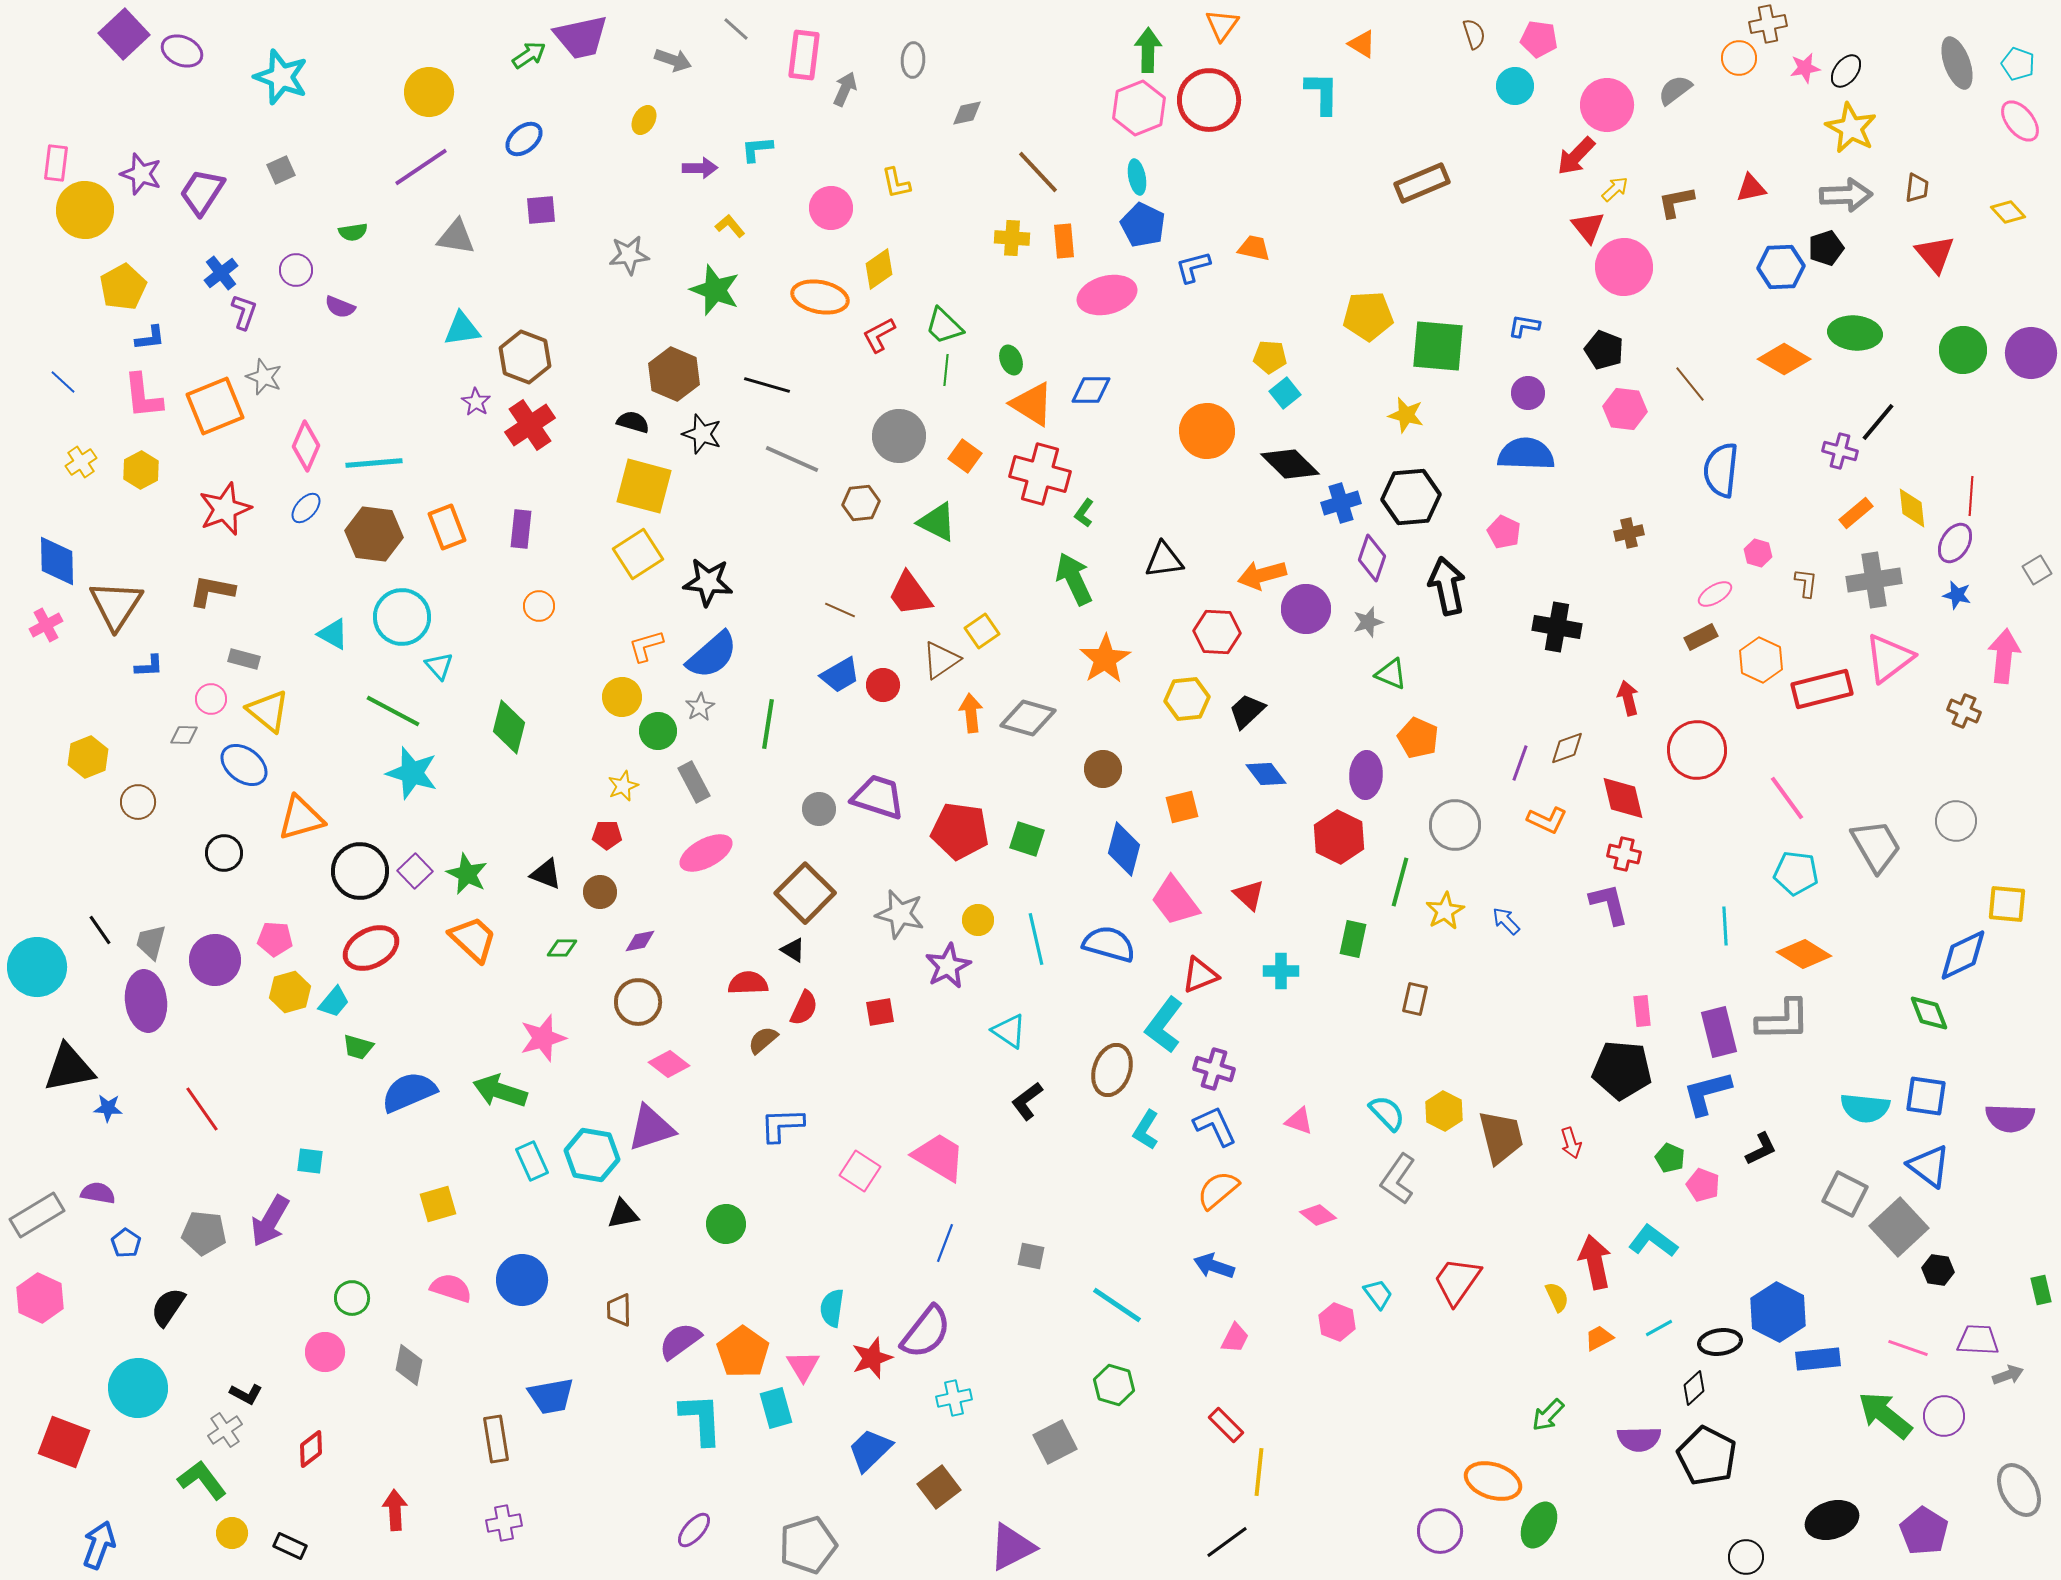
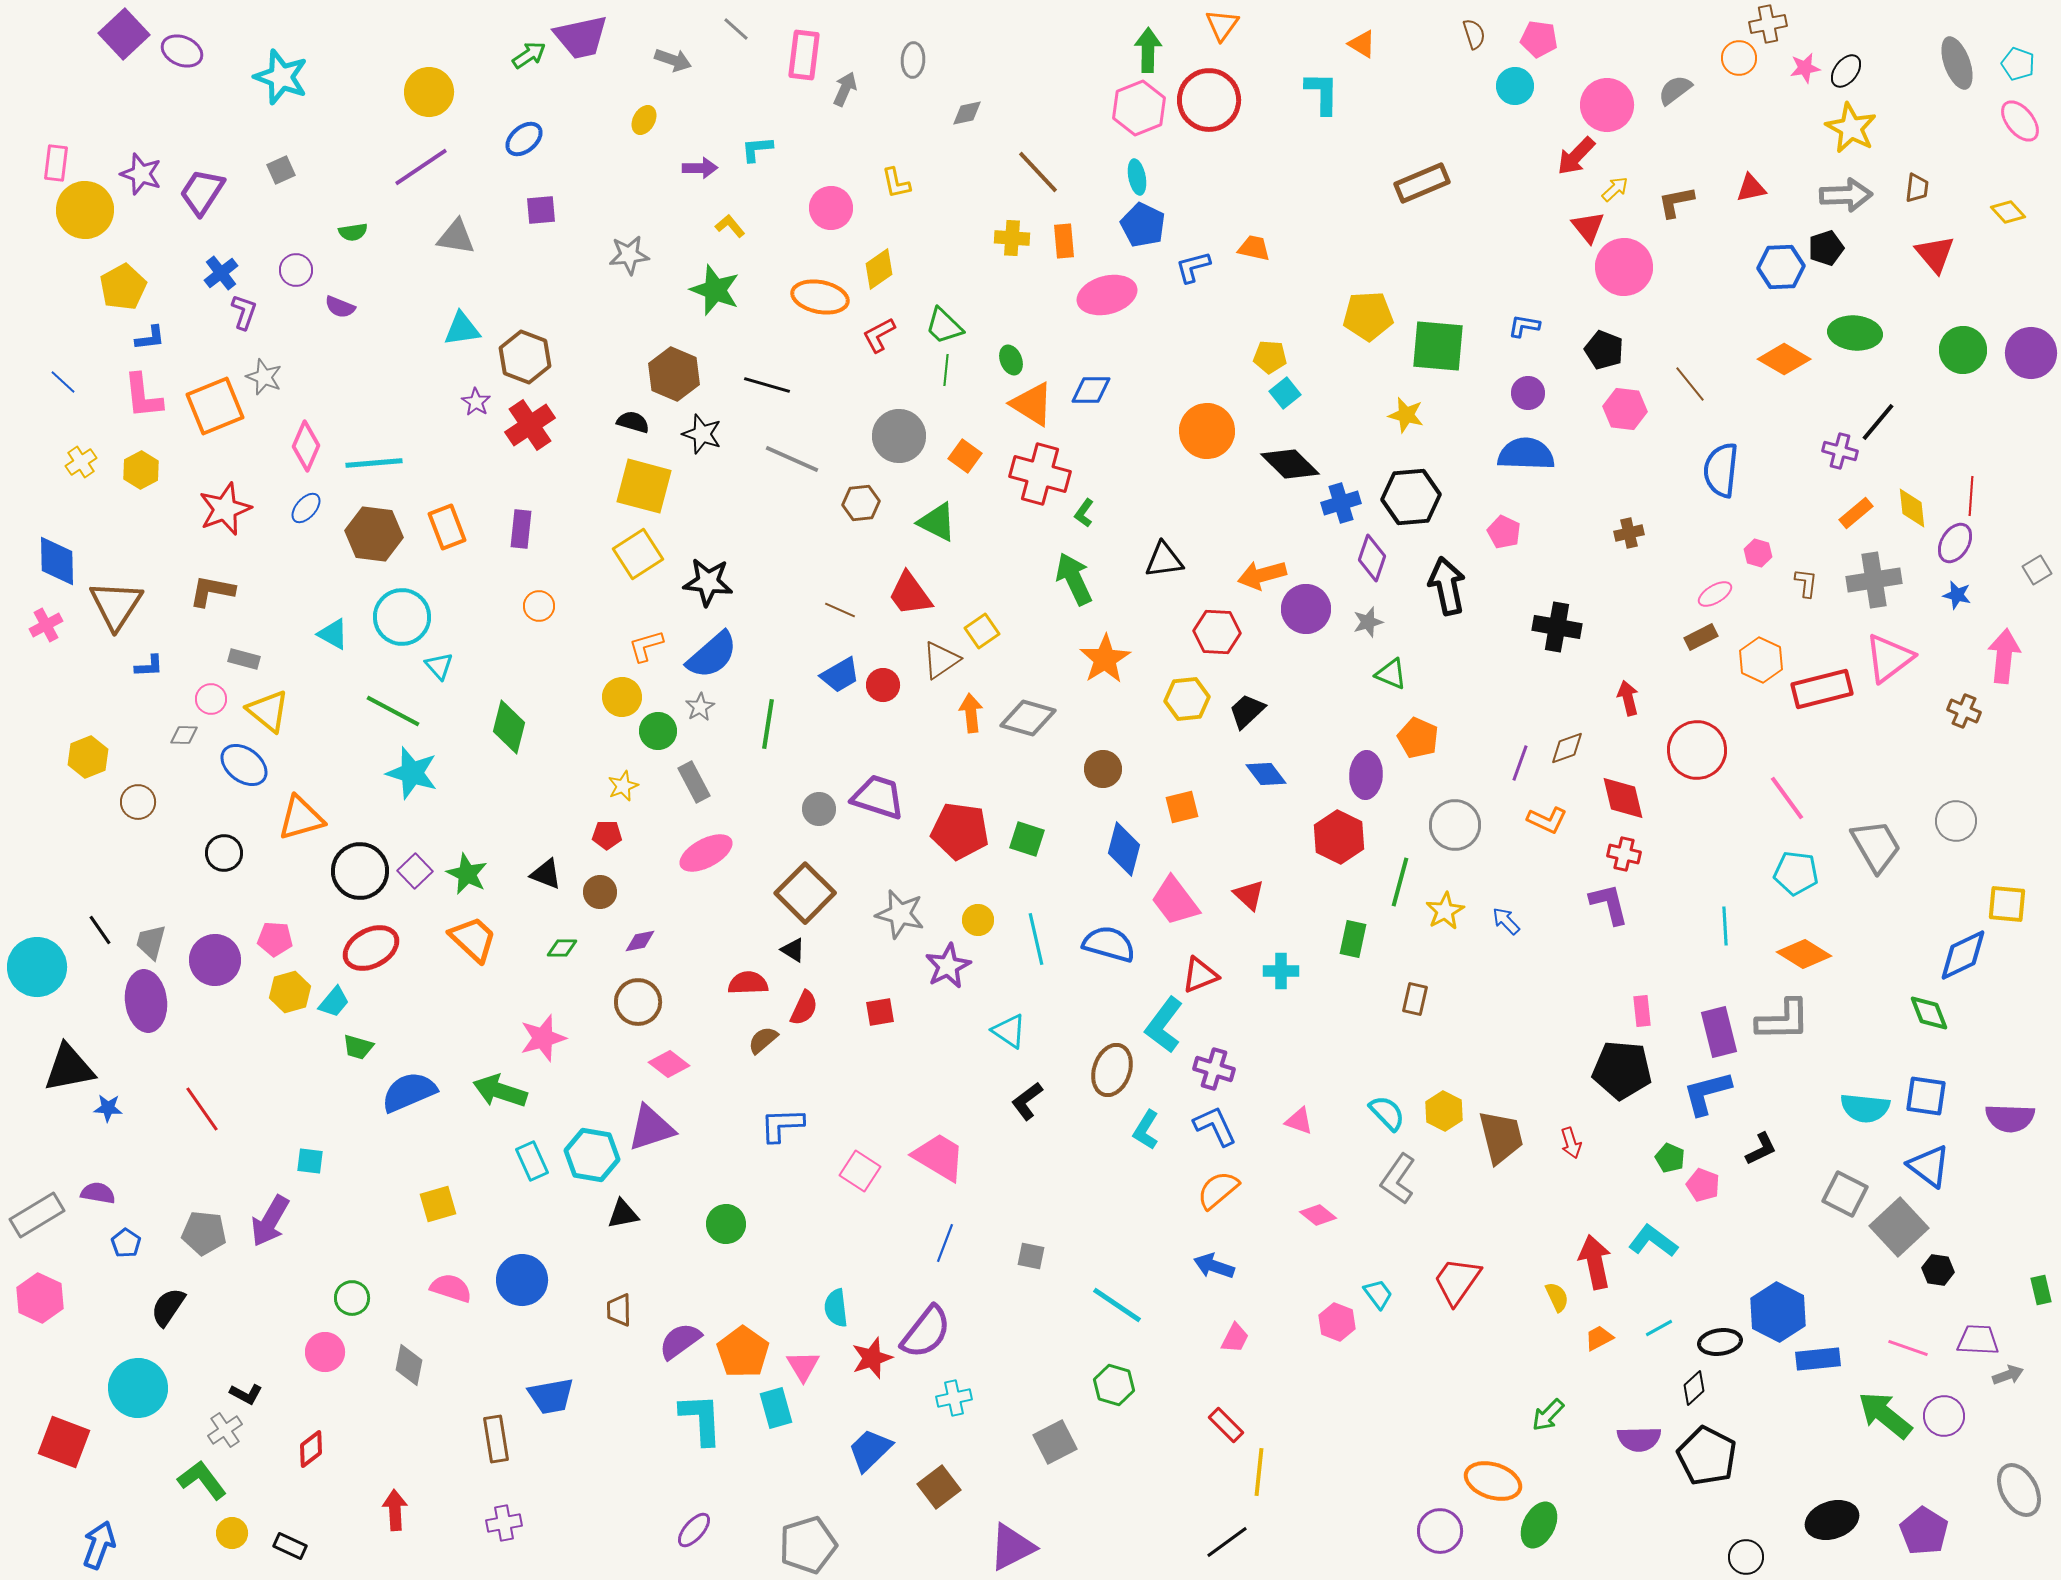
cyan semicircle at (832, 1308): moved 4 px right; rotated 15 degrees counterclockwise
